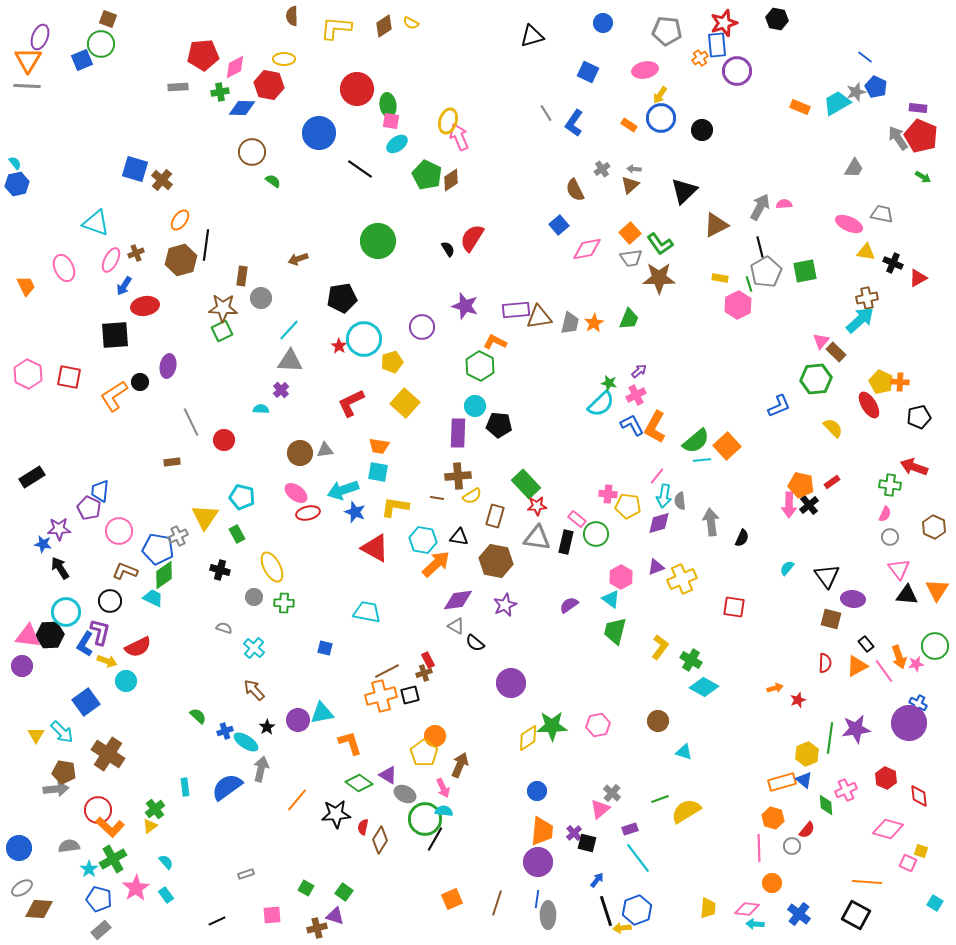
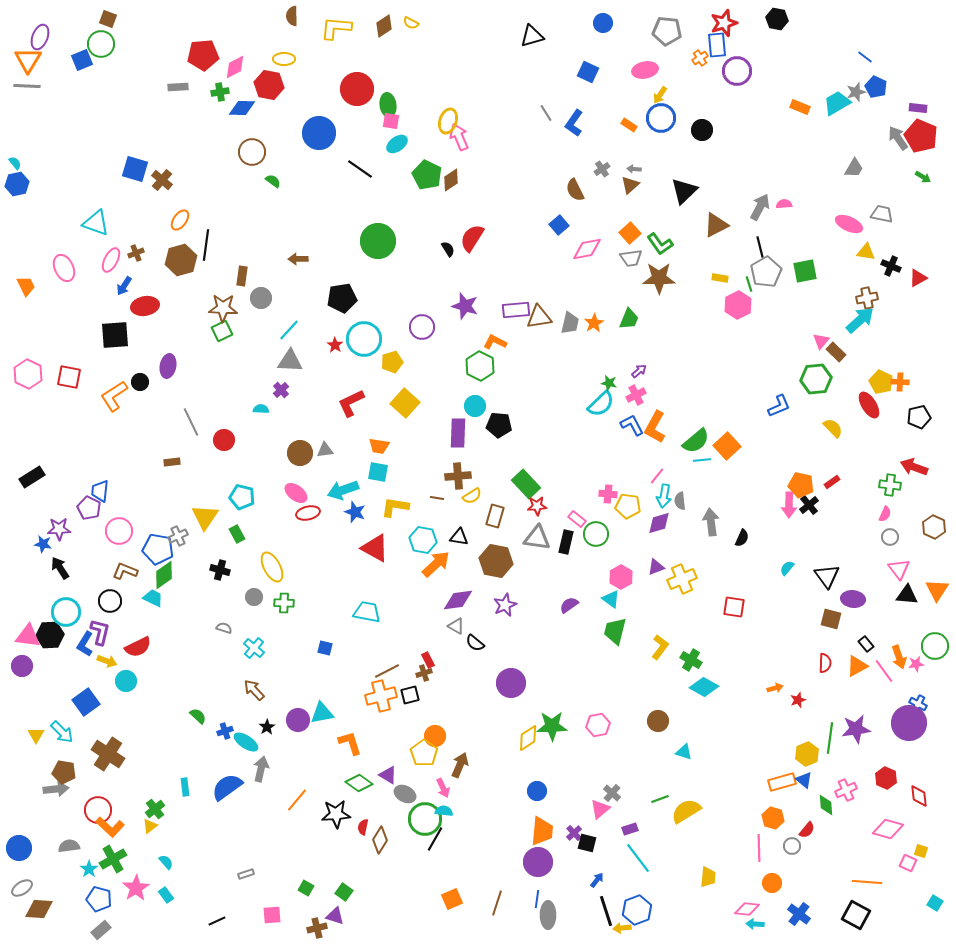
brown arrow at (298, 259): rotated 18 degrees clockwise
black cross at (893, 263): moved 2 px left, 3 px down
red star at (339, 346): moved 4 px left, 1 px up
yellow trapezoid at (708, 908): moved 31 px up
